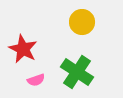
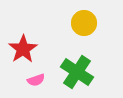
yellow circle: moved 2 px right, 1 px down
red star: rotated 12 degrees clockwise
